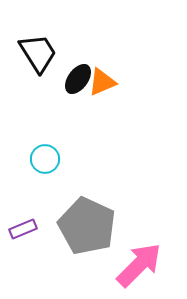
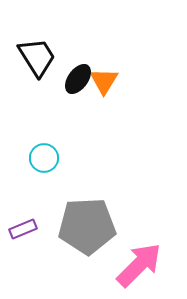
black trapezoid: moved 1 px left, 4 px down
orange triangle: moved 2 px right, 1 px up; rotated 36 degrees counterclockwise
cyan circle: moved 1 px left, 1 px up
gray pentagon: rotated 28 degrees counterclockwise
